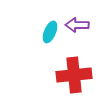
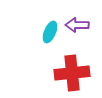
red cross: moved 2 px left, 2 px up
